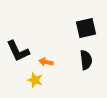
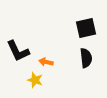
black semicircle: moved 2 px up
